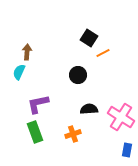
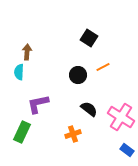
orange line: moved 14 px down
cyan semicircle: rotated 21 degrees counterclockwise
black semicircle: rotated 42 degrees clockwise
green rectangle: moved 13 px left; rotated 45 degrees clockwise
blue rectangle: rotated 64 degrees counterclockwise
